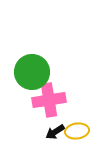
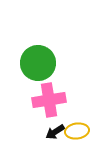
green circle: moved 6 px right, 9 px up
